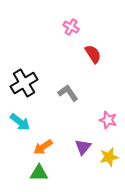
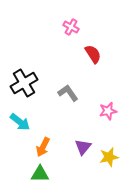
pink star: moved 9 px up; rotated 30 degrees counterclockwise
orange arrow: rotated 30 degrees counterclockwise
green triangle: moved 1 px right, 1 px down
